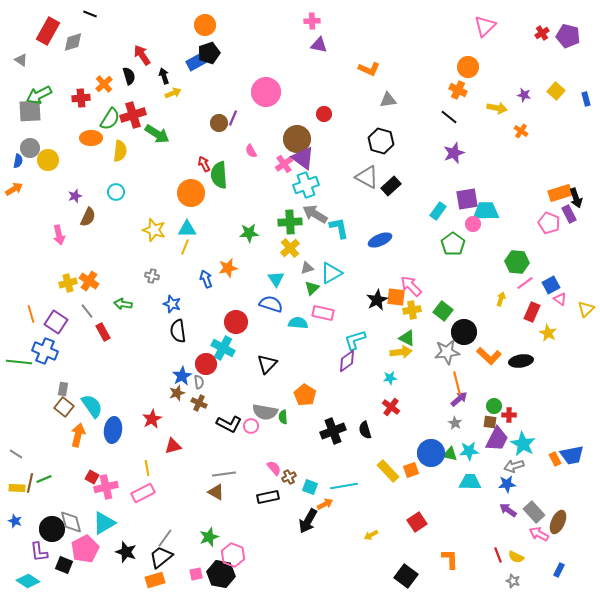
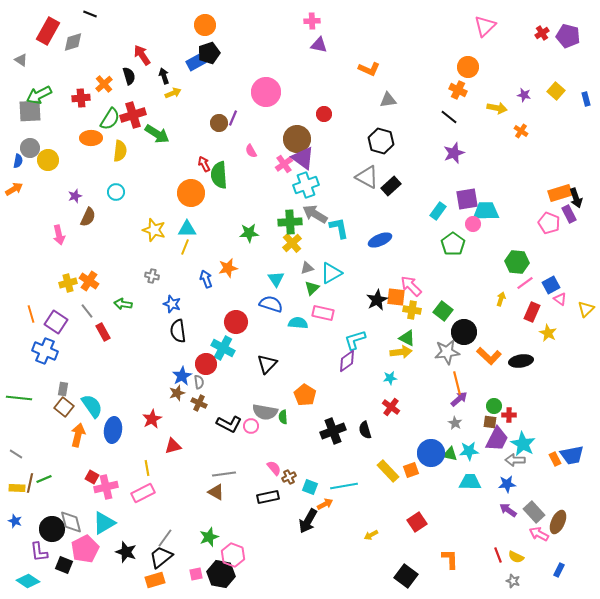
yellow cross at (290, 248): moved 2 px right, 5 px up
yellow cross at (412, 310): rotated 18 degrees clockwise
green line at (19, 362): moved 36 px down
gray arrow at (514, 466): moved 1 px right, 6 px up; rotated 18 degrees clockwise
